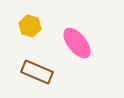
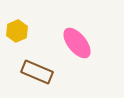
yellow hexagon: moved 13 px left, 5 px down; rotated 20 degrees clockwise
